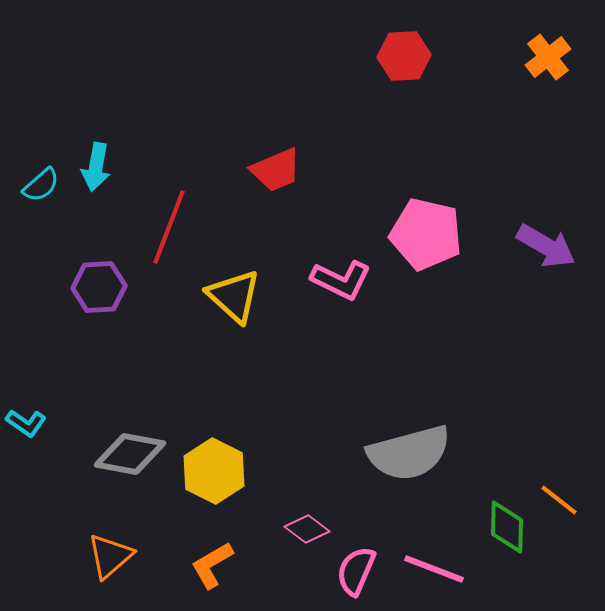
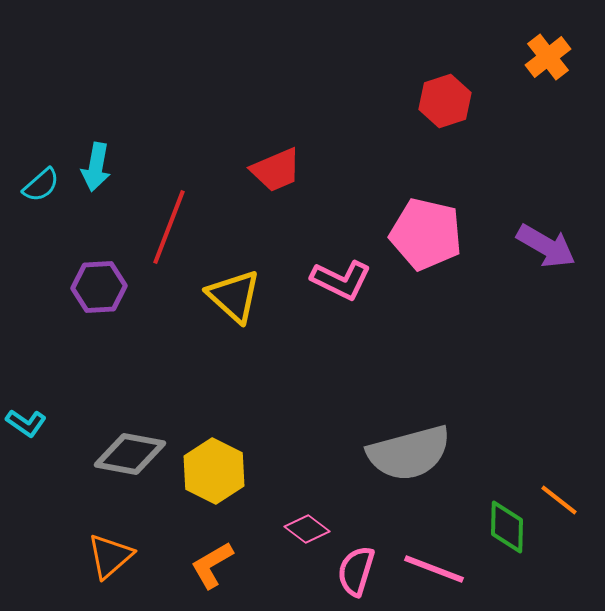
red hexagon: moved 41 px right, 45 px down; rotated 15 degrees counterclockwise
pink semicircle: rotated 6 degrees counterclockwise
